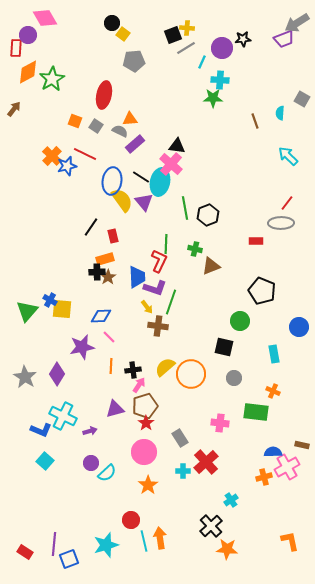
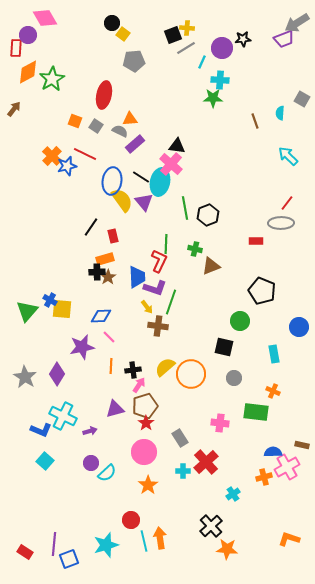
cyan cross at (231, 500): moved 2 px right, 6 px up
orange L-shape at (290, 541): moved 1 px left, 2 px up; rotated 60 degrees counterclockwise
